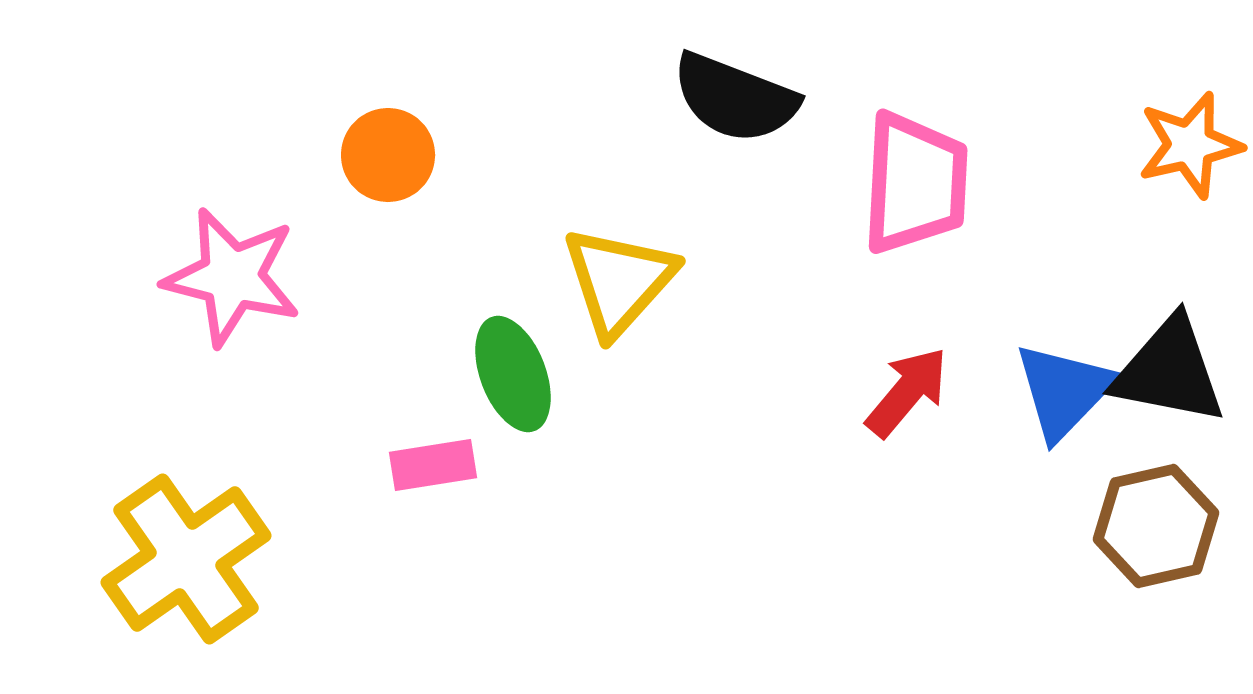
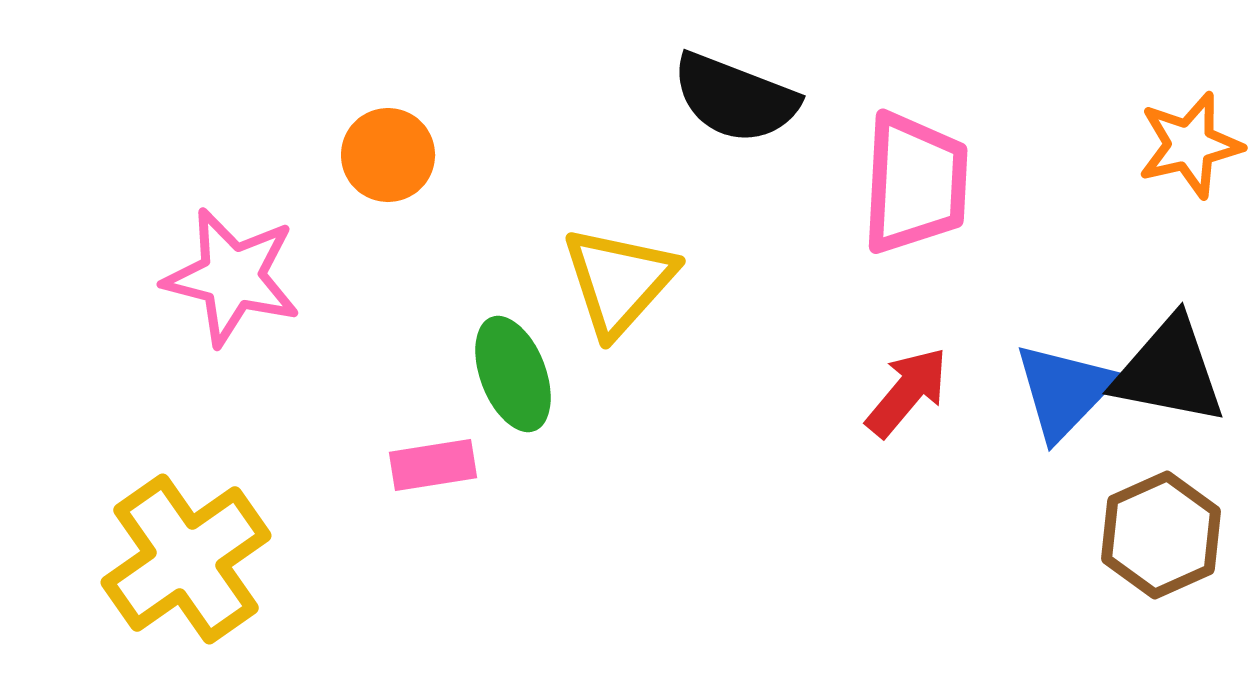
brown hexagon: moved 5 px right, 9 px down; rotated 11 degrees counterclockwise
